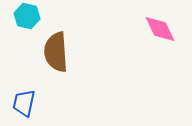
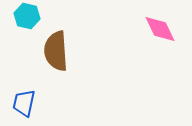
brown semicircle: moved 1 px up
